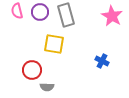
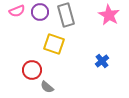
pink semicircle: rotated 98 degrees counterclockwise
pink star: moved 3 px left, 1 px up
yellow square: rotated 10 degrees clockwise
blue cross: rotated 24 degrees clockwise
gray semicircle: rotated 40 degrees clockwise
